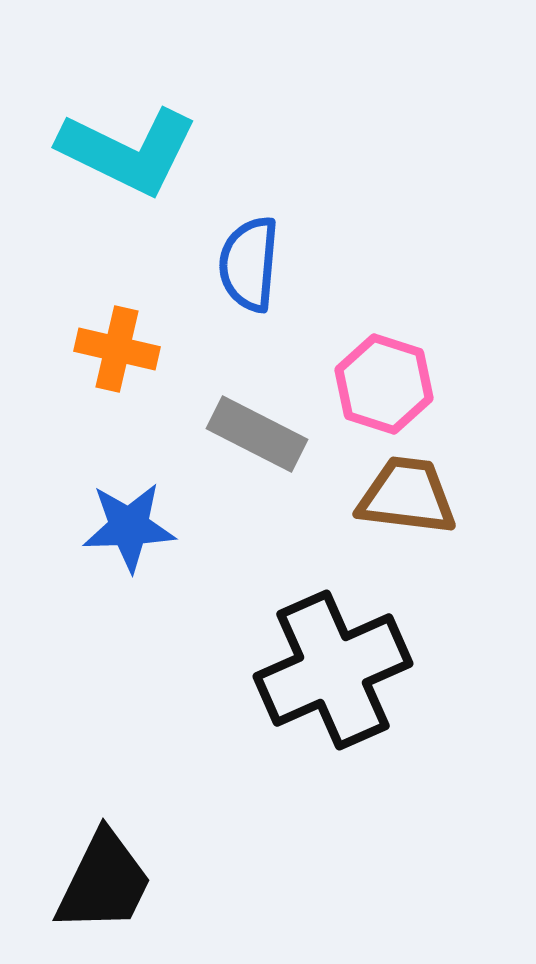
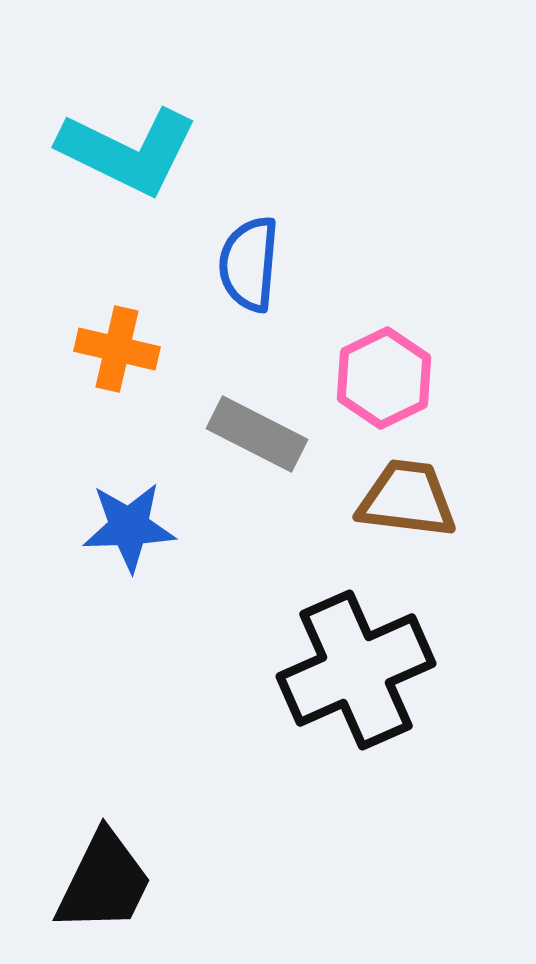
pink hexagon: moved 6 px up; rotated 16 degrees clockwise
brown trapezoid: moved 3 px down
black cross: moved 23 px right
